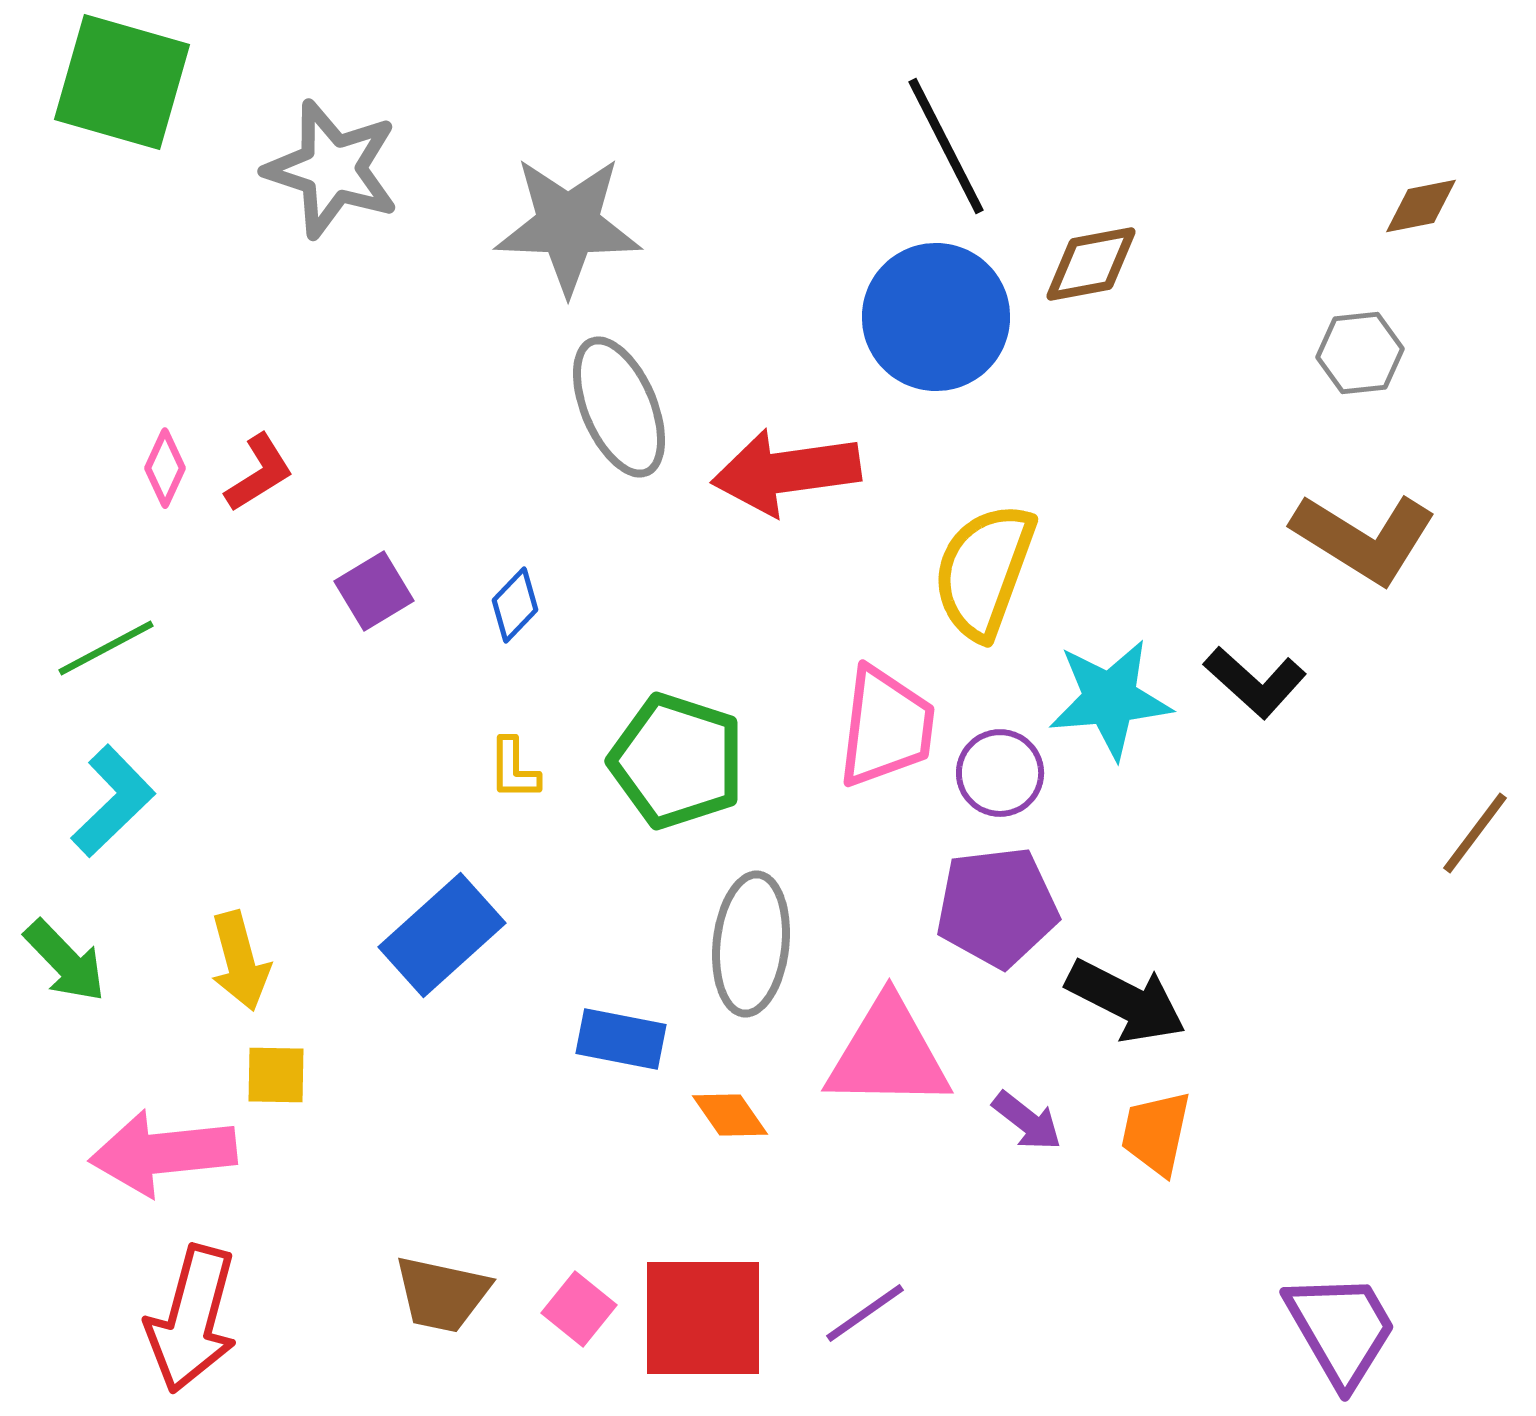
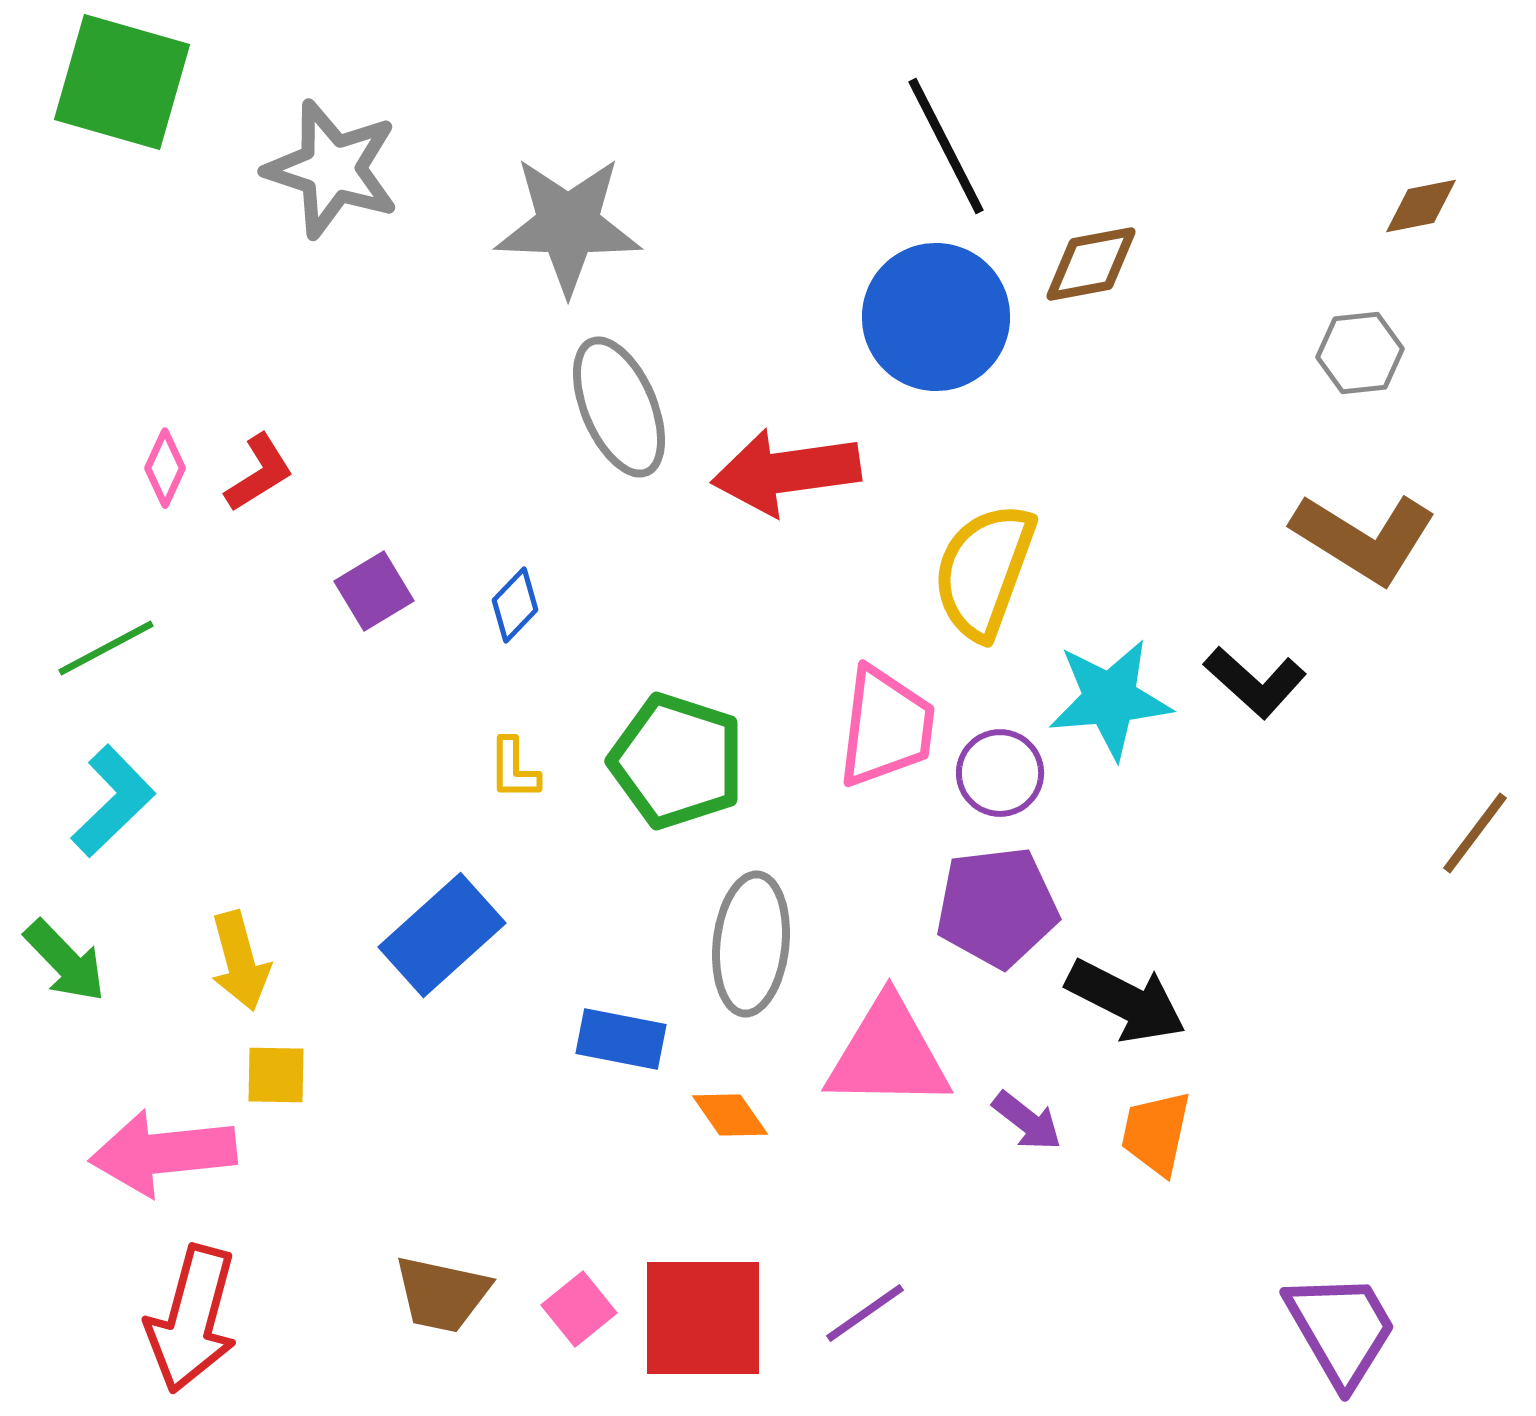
pink square at (579, 1309): rotated 12 degrees clockwise
